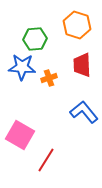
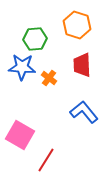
orange cross: rotated 35 degrees counterclockwise
